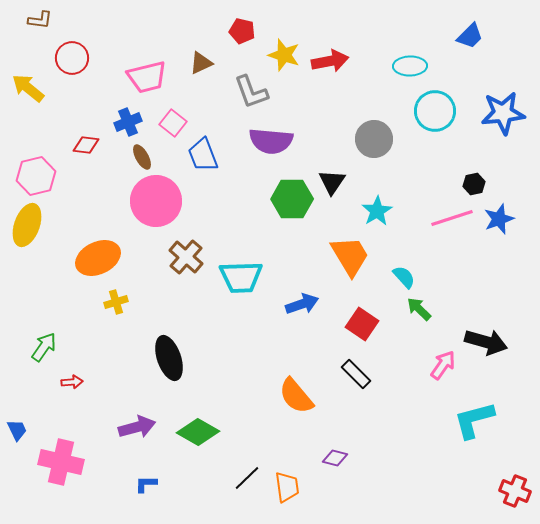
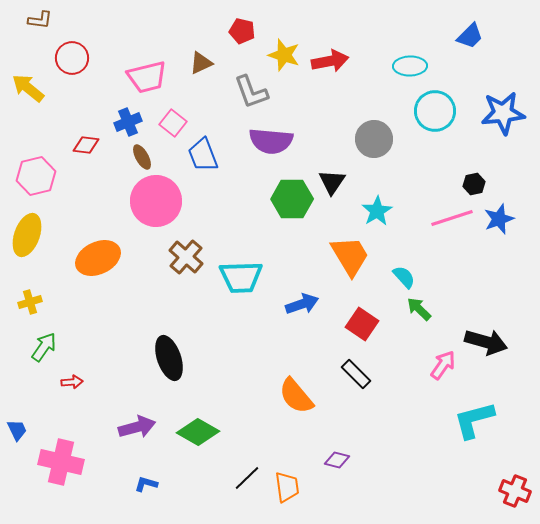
yellow ellipse at (27, 225): moved 10 px down
yellow cross at (116, 302): moved 86 px left
purple diamond at (335, 458): moved 2 px right, 2 px down
blue L-shape at (146, 484): rotated 15 degrees clockwise
